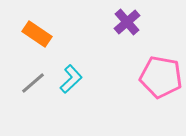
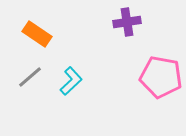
purple cross: rotated 32 degrees clockwise
cyan L-shape: moved 2 px down
gray line: moved 3 px left, 6 px up
